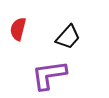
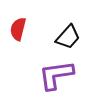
purple L-shape: moved 7 px right
